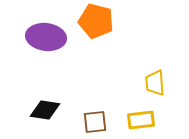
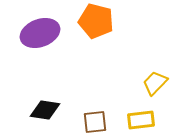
purple ellipse: moved 6 px left, 4 px up; rotated 27 degrees counterclockwise
yellow trapezoid: rotated 48 degrees clockwise
